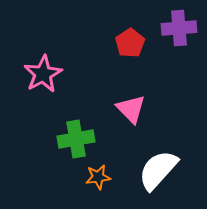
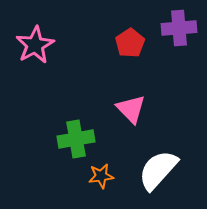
pink star: moved 8 px left, 29 px up
orange star: moved 3 px right, 1 px up
